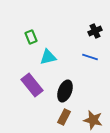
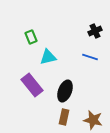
brown rectangle: rotated 14 degrees counterclockwise
